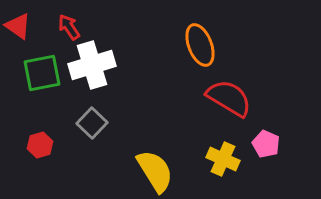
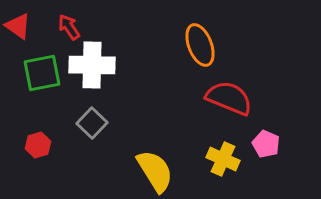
white cross: rotated 18 degrees clockwise
red semicircle: rotated 9 degrees counterclockwise
red hexagon: moved 2 px left
